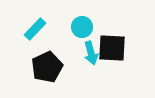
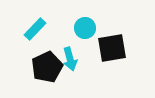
cyan circle: moved 3 px right, 1 px down
black square: rotated 12 degrees counterclockwise
cyan arrow: moved 21 px left, 6 px down
